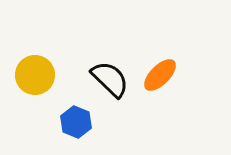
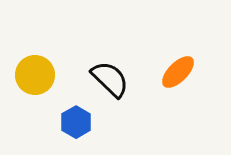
orange ellipse: moved 18 px right, 3 px up
blue hexagon: rotated 8 degrees clockwise
